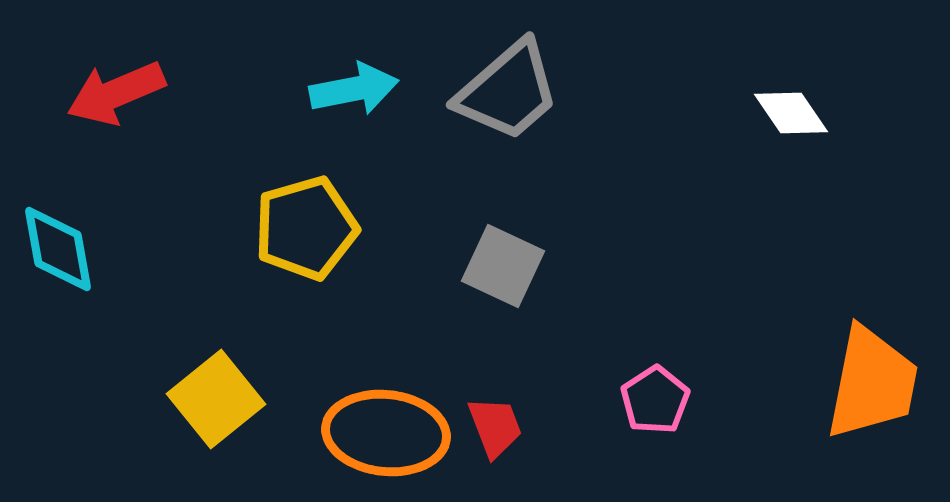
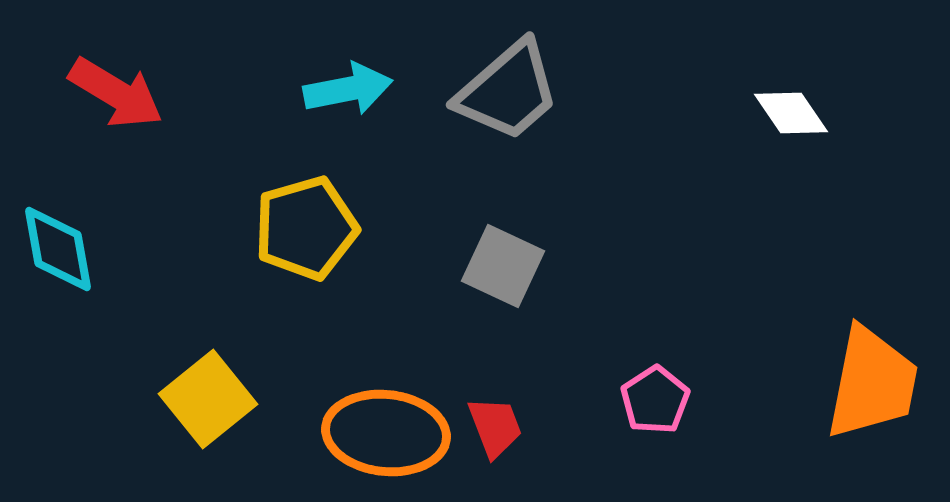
cyan arrow: moved 6 px left
red arrow: rotated 126 degrees counterclockwise
yellow square: moved 8 px left
